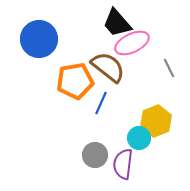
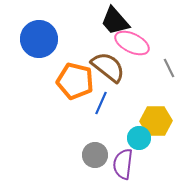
black trapezoid: moved 2 px left, 2 px up
pink ellipse: rotated 52 degrees clockwise
orange pentagon: rotated 24 degrees clockwise
yellow hexagon: rotated 20 degrees clockwise
